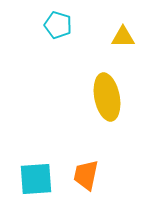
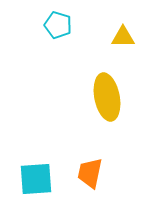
orange trapezoid: moved 4 px right, 2 px up
